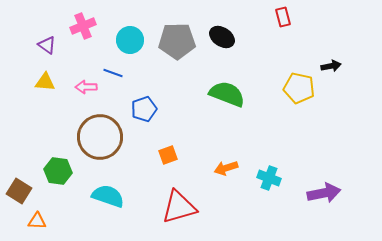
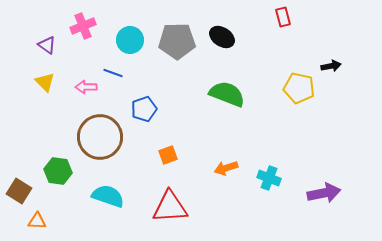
yellow triangle: rotated 40 degrees clockwise
red triangle: moved 9 px left; rotated 12 degrees clockwise
